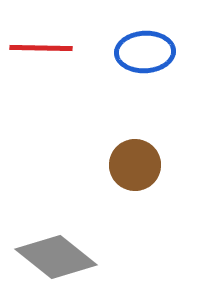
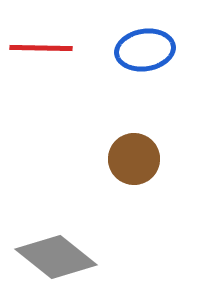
blue ellipse: moved 2 px up; rotated 6 degrees counterclockwise
brown circle: moved 1 px left, 6 px up
